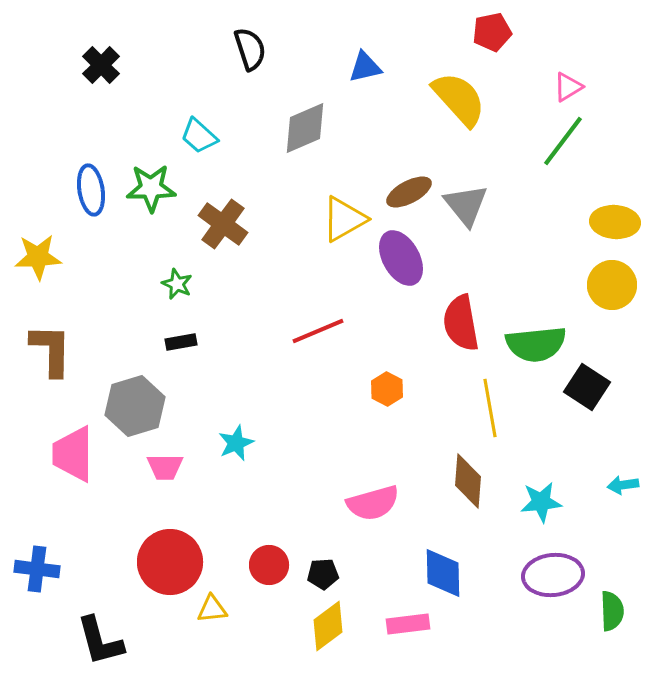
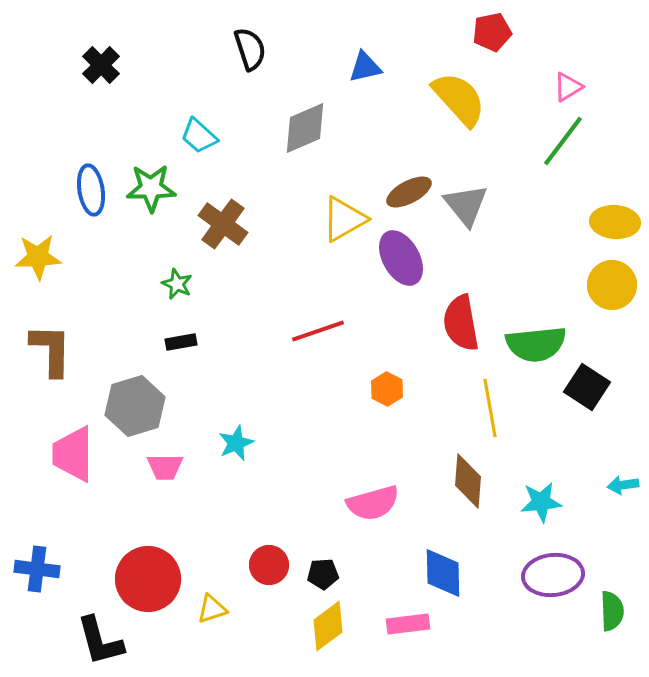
red line at (318, 331): rotated 4 degrees clockwise
red circle at (170, 562): moved 22 px left, 17 px down
yellow triangle at (212, 609): rotated 12 degrees counterclockwise
